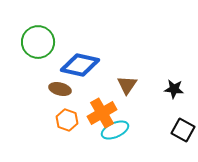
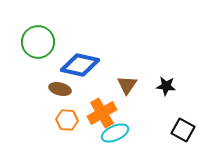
black star: moved 8 px left, 3 px up
orange hexagon: rotated 15 degrees counterclockwise
cyan ellipse: moved 3 px down
